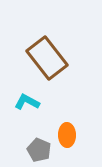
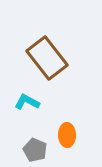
gray pentagon: moved 4 px left
